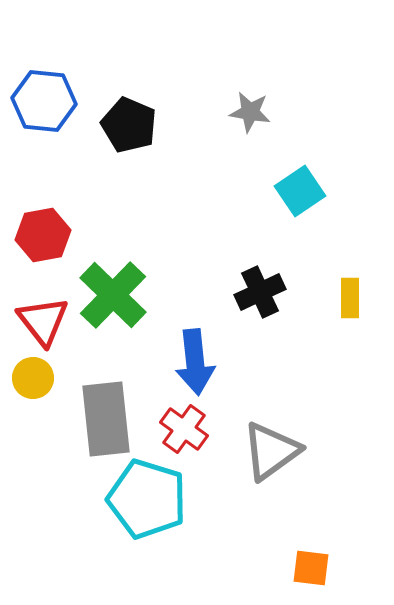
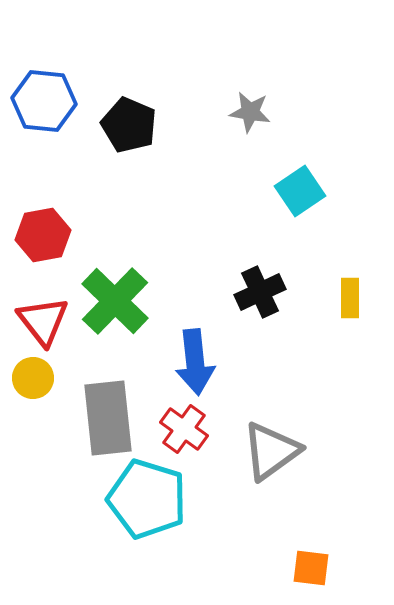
green cross: moved 2 px right, 6 px down
gray rectangle: moved 2 px right, 1 px up
